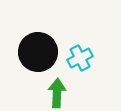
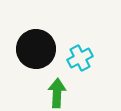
black circle: moved 2 px left, 3 px up
